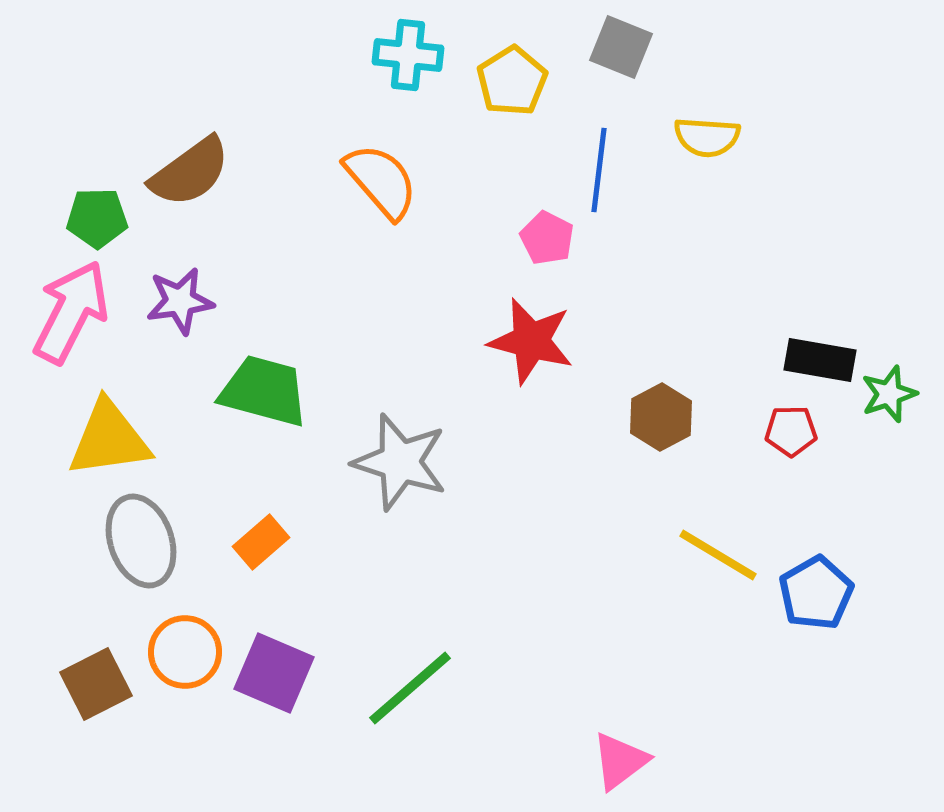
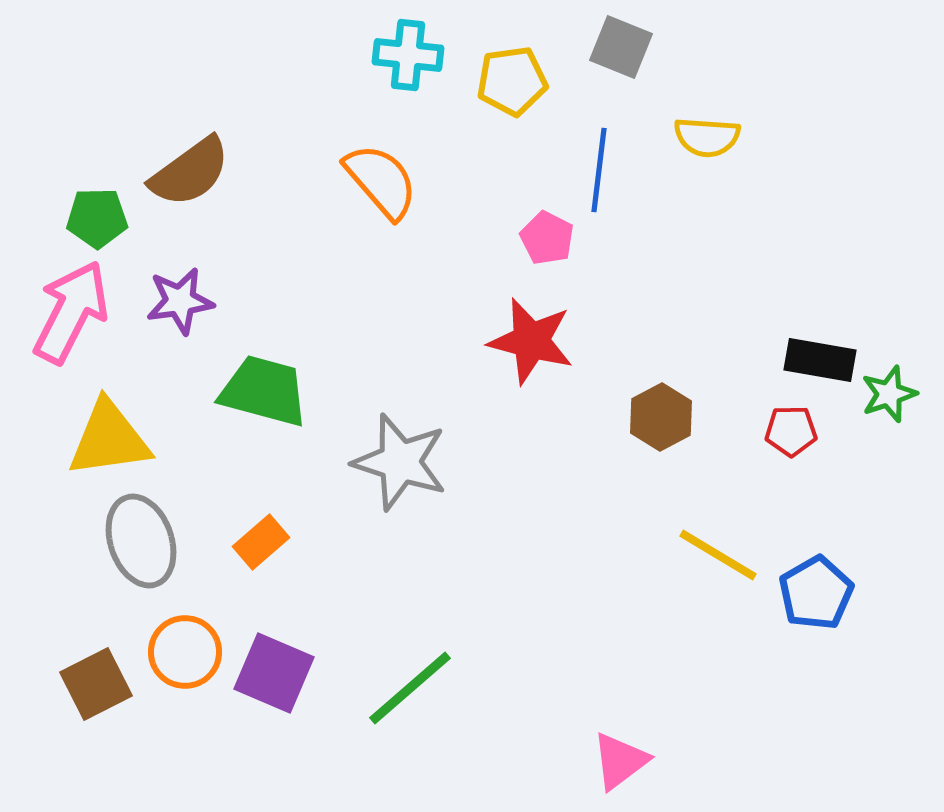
yellow pentagon: rotated 24 degrees clockwise
